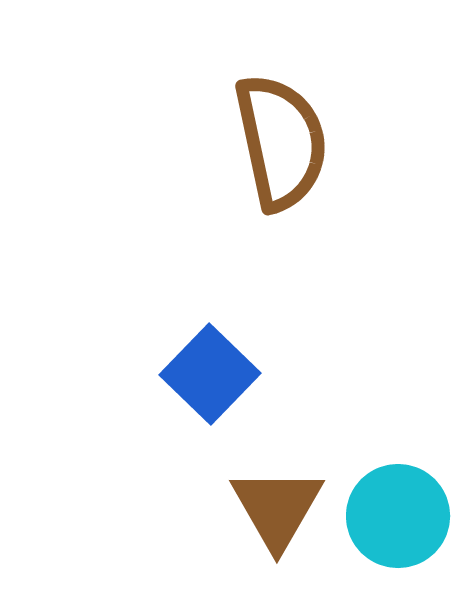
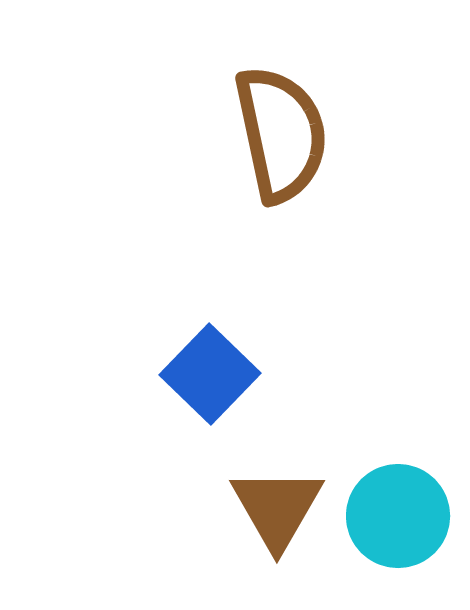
brown semicircle: moved 8 px up
